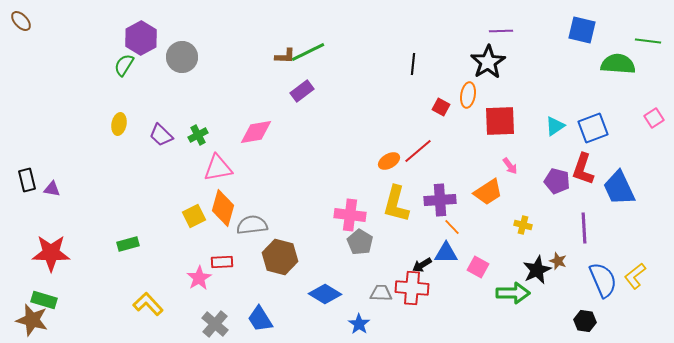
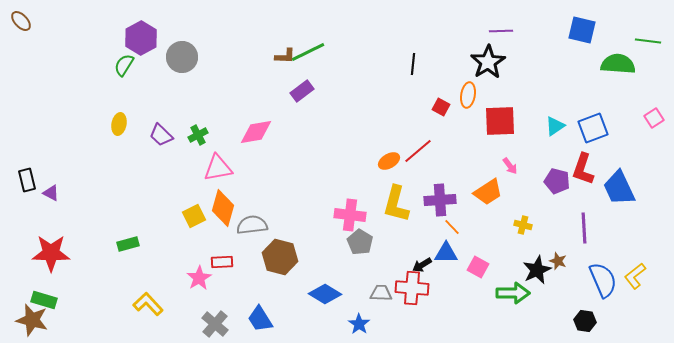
purple triangle at (52, 189): moved 1 px left, 4 px down; rotated 18 degrees clockwise
